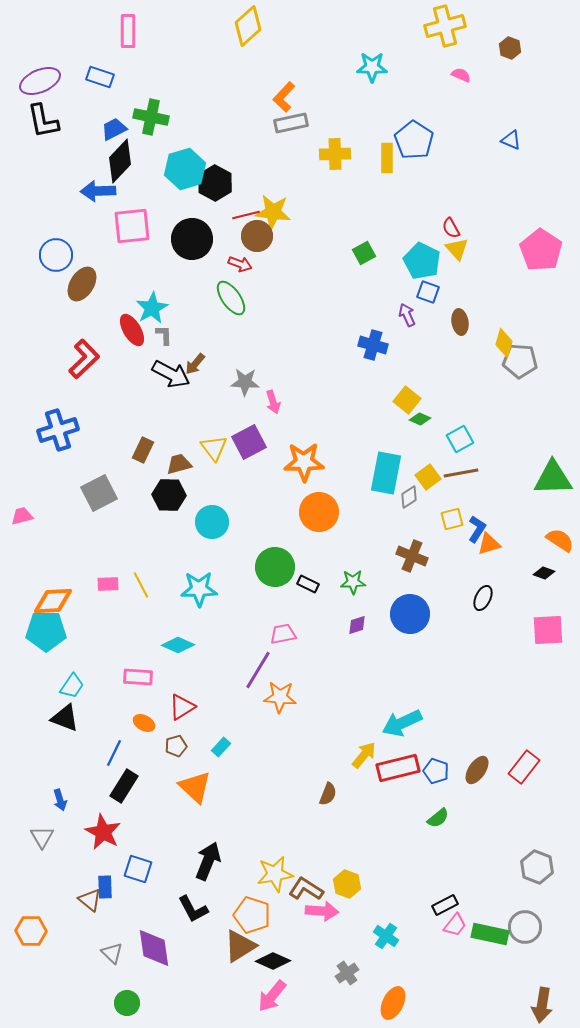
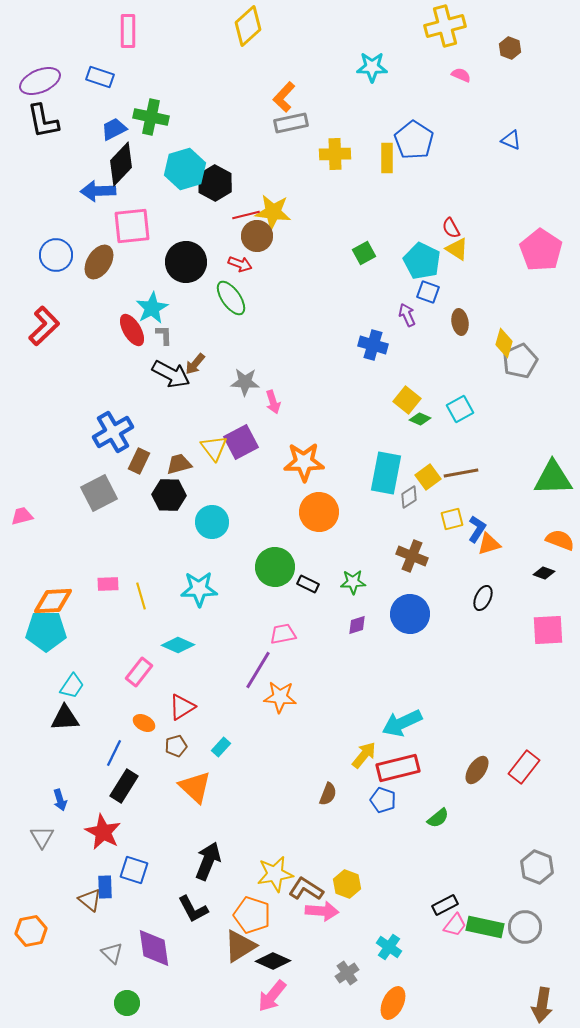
black diamond at (120, 161): moved 1 px right, 3 px down
black circle at (192, 239): moved 6 px left, 23 px down
yellow triangle at (457, 249): rotated 15 degrees counterclockwise
brown ellipse at (82, 284): moved 17 px right, 22 px up
red L-shape at (84, 359): moved 40 px left, 33 px up
gray pentagon at (520, 361): rotated 28 degrees counterclockwise
blue cross at (58, 430): moved 55 px right, 2 px down; rotated 12 degrees counterclockwise
cyan square at (460, 439): moved 30 px up
purple square at (249, 442): moved 8 px left
brown rectangle at (143, 450): moved 4 px left, 11 px down
orange semicircle at (560, 540): rotated 12 degrees counterclockwise
yellow line at (141, 585): moved 11 px down; rotated 12 degrees clockwise
pink rectangle at (138, 677): moved 1 px right, 5 px up; rotated 56 degrees counterclockwise
black triangle at (65, 718): rotated 24 degrees counterclockwise
blue pentagon at (436, 771): moved 53 px left, 29 px down
blue square at (138, 869): moved 4 px left, 1 px down
orange hexagon at (31, 931): rotated 12 degrees counterclockwise
green rectangle at (490, 934): moved 5 px left, 7 px up
cyan cross at (386, 936): moved 3 px right, 11 px down
